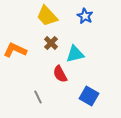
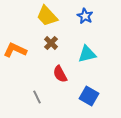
cyan triangle: moved 12 px right
gray line: moved 1 px left
